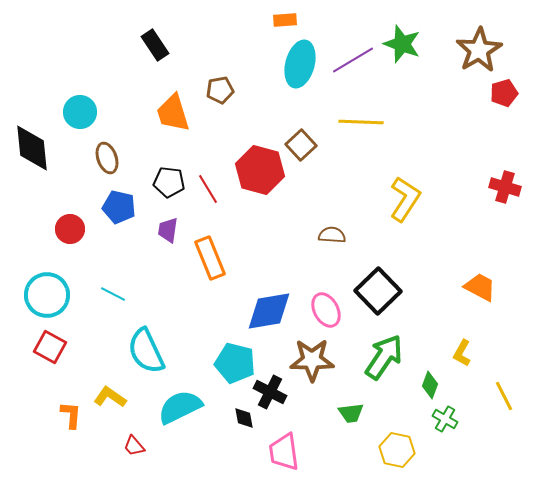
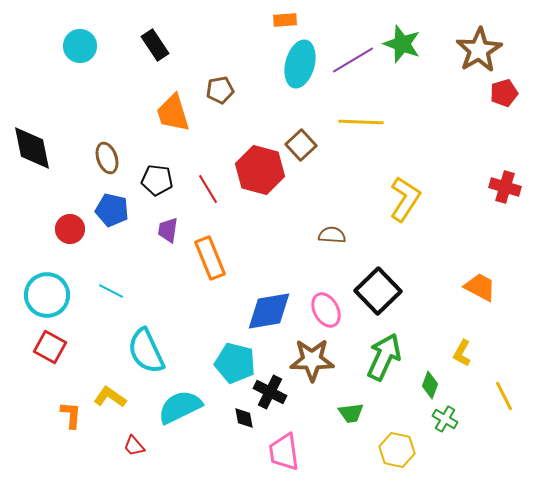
cyan circle at (80, 112): moved 66 px up
black diamond at (32, 148): rotated 6 degrees counterclockwise
black pentagon at (169, 182): moved 12 px left, 2 px up
blue pentagon at (119, 207): moved 7 px left, 3 px down
cyan line at (113, 294): moved 2 px left, 3 px up
green arrow at (384, 357): rotated 9 degrees counterclockwise
